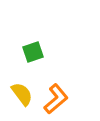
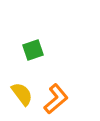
green square: moved 2 px up
